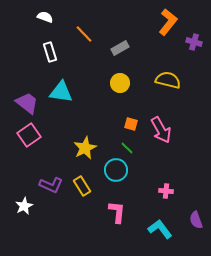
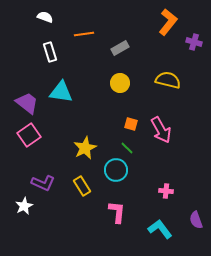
orange line: rotated 54 degrees counterclockwise
purple L-shape: moved 8 px left, 2 px up
